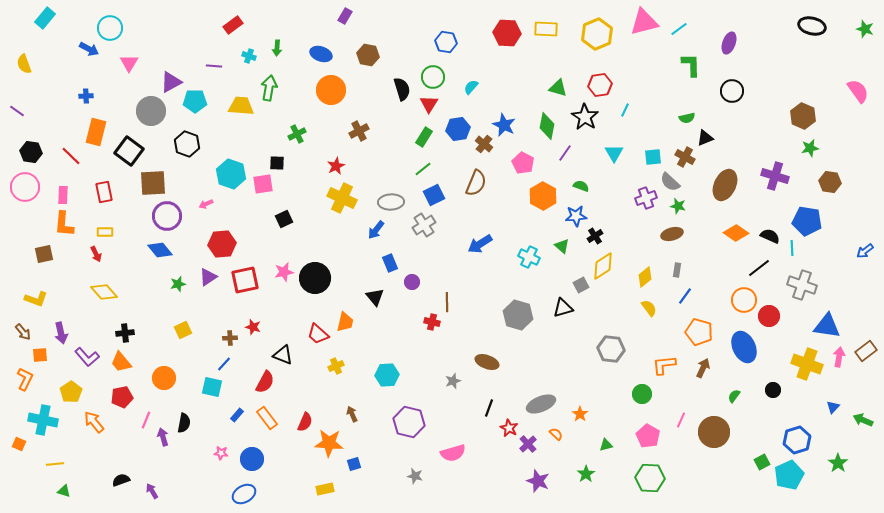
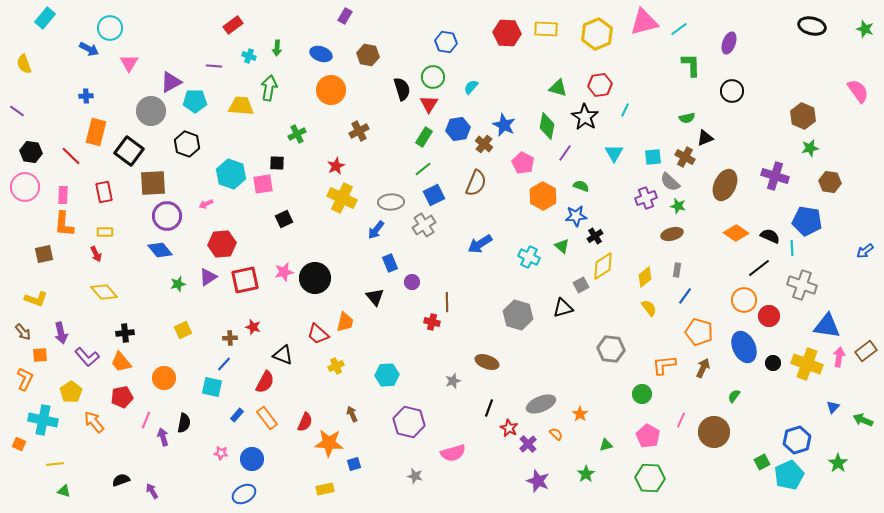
black circle at (773, 390): moved 27 px up
